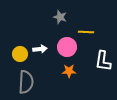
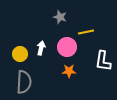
yellow line: rotated 14 degrees counterclockwise
white arrow: moved 1 px right, 1 px up; rotated 72 degrees counterclockwise
gray semicircle: moved 2 px left
